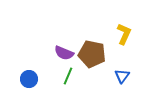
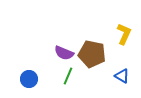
blue triangle: rotated 35 degrees counterclockwise
